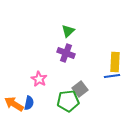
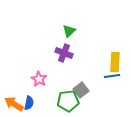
green triangle: moved 1 px right
purple cross: moved 2 px left
gray square: moved 1 px right, 1 px down
